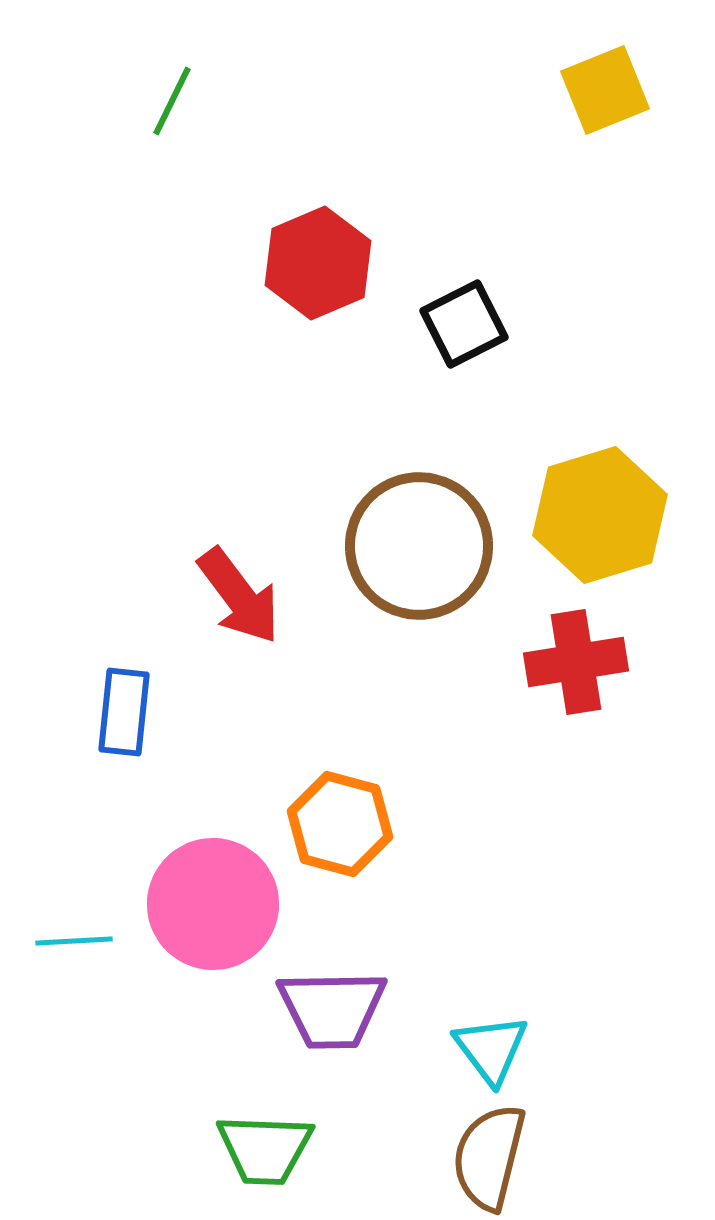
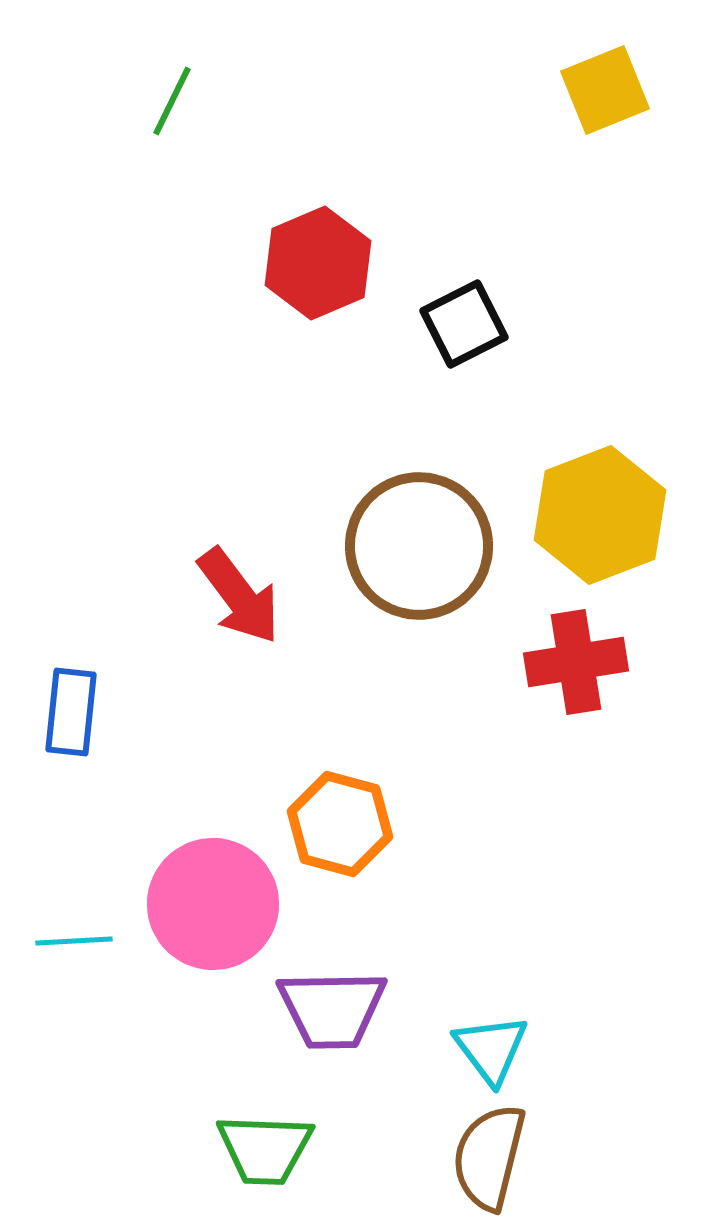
yellow hexagon: rotated 4 degrees counterclockwise
blue rectangle: moved 53 px left
